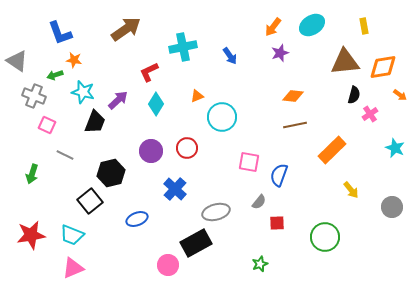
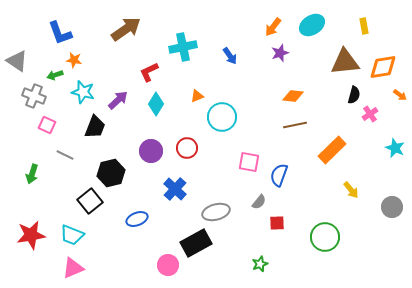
black trapezoid at (95, 122): moved 5 px down
